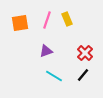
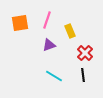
yellow rectangle: moved 3 px right, 12 px down
purple triangle: moved 3 px right, 6 px up
black line: rotated 48 degrees counterclockwise
